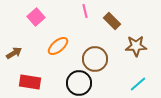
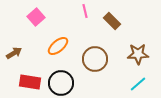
brown star: moved 2 px right, 8 px down
black circle: moved 18 px left
